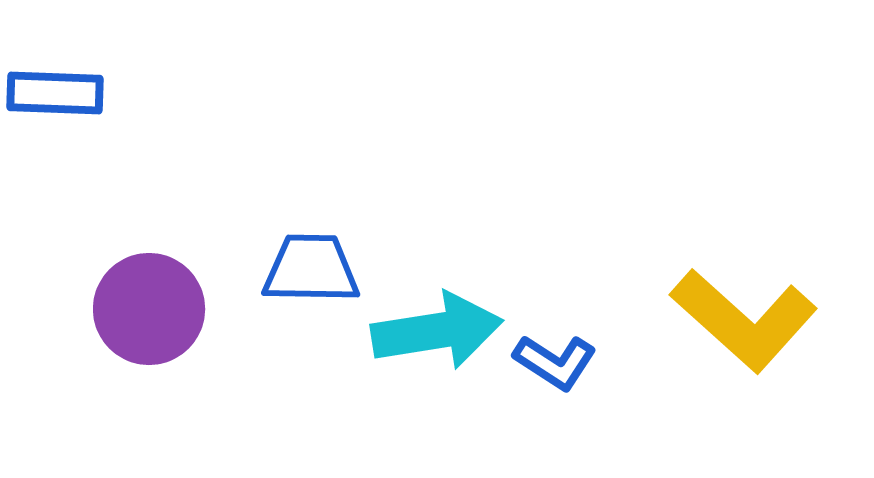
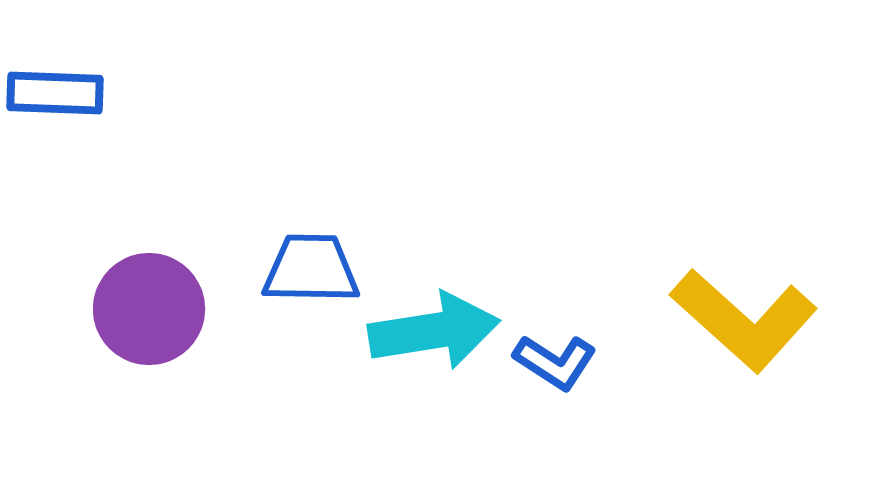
cyan arrow: moved 3 px left
